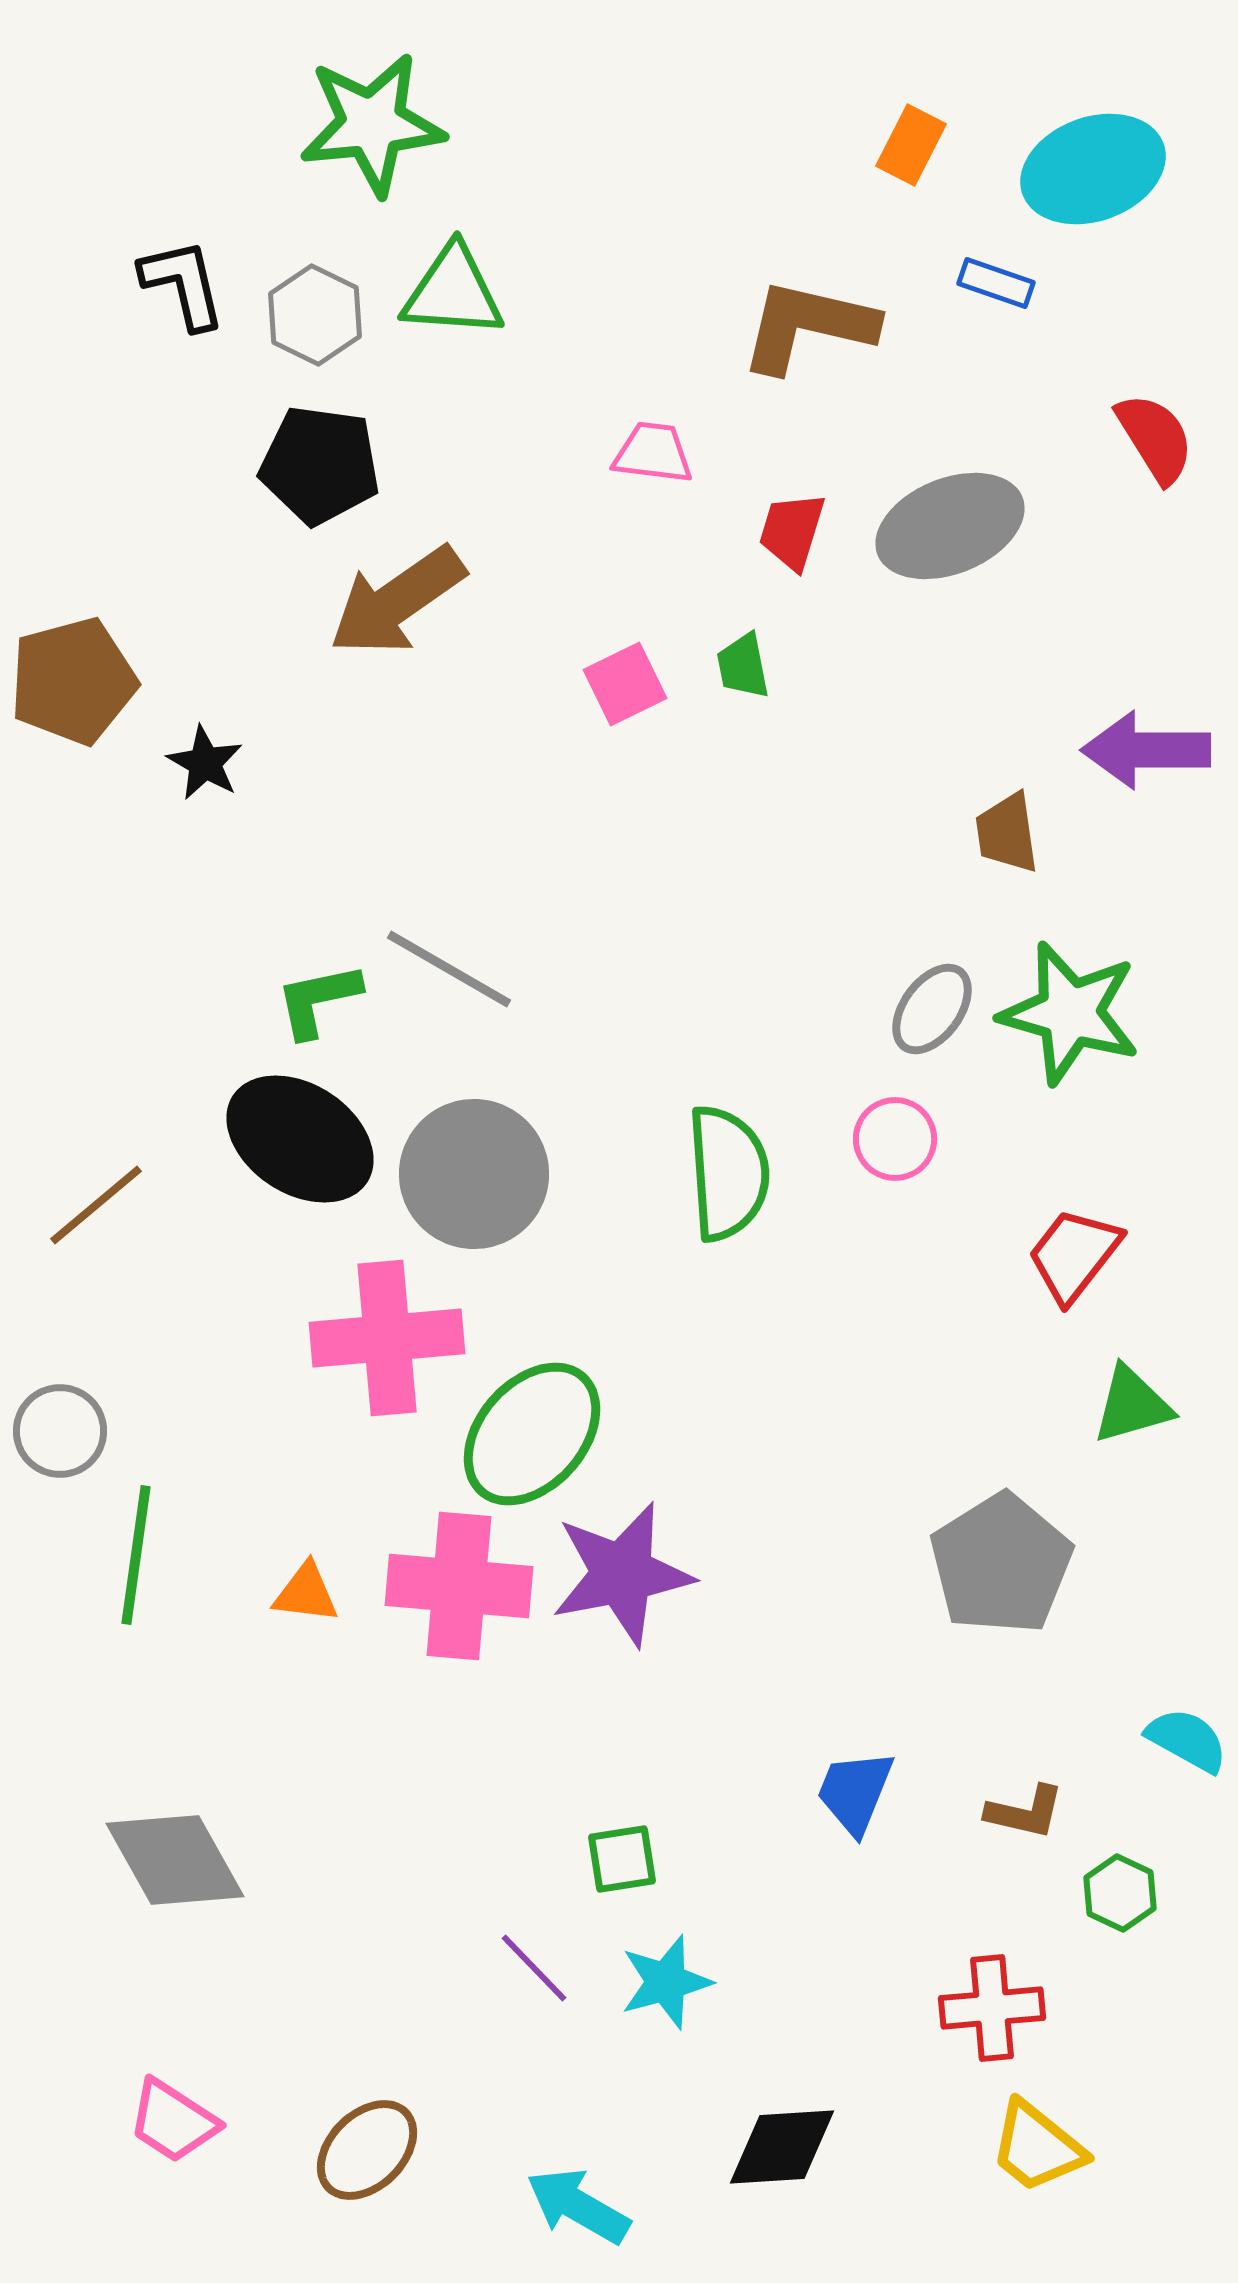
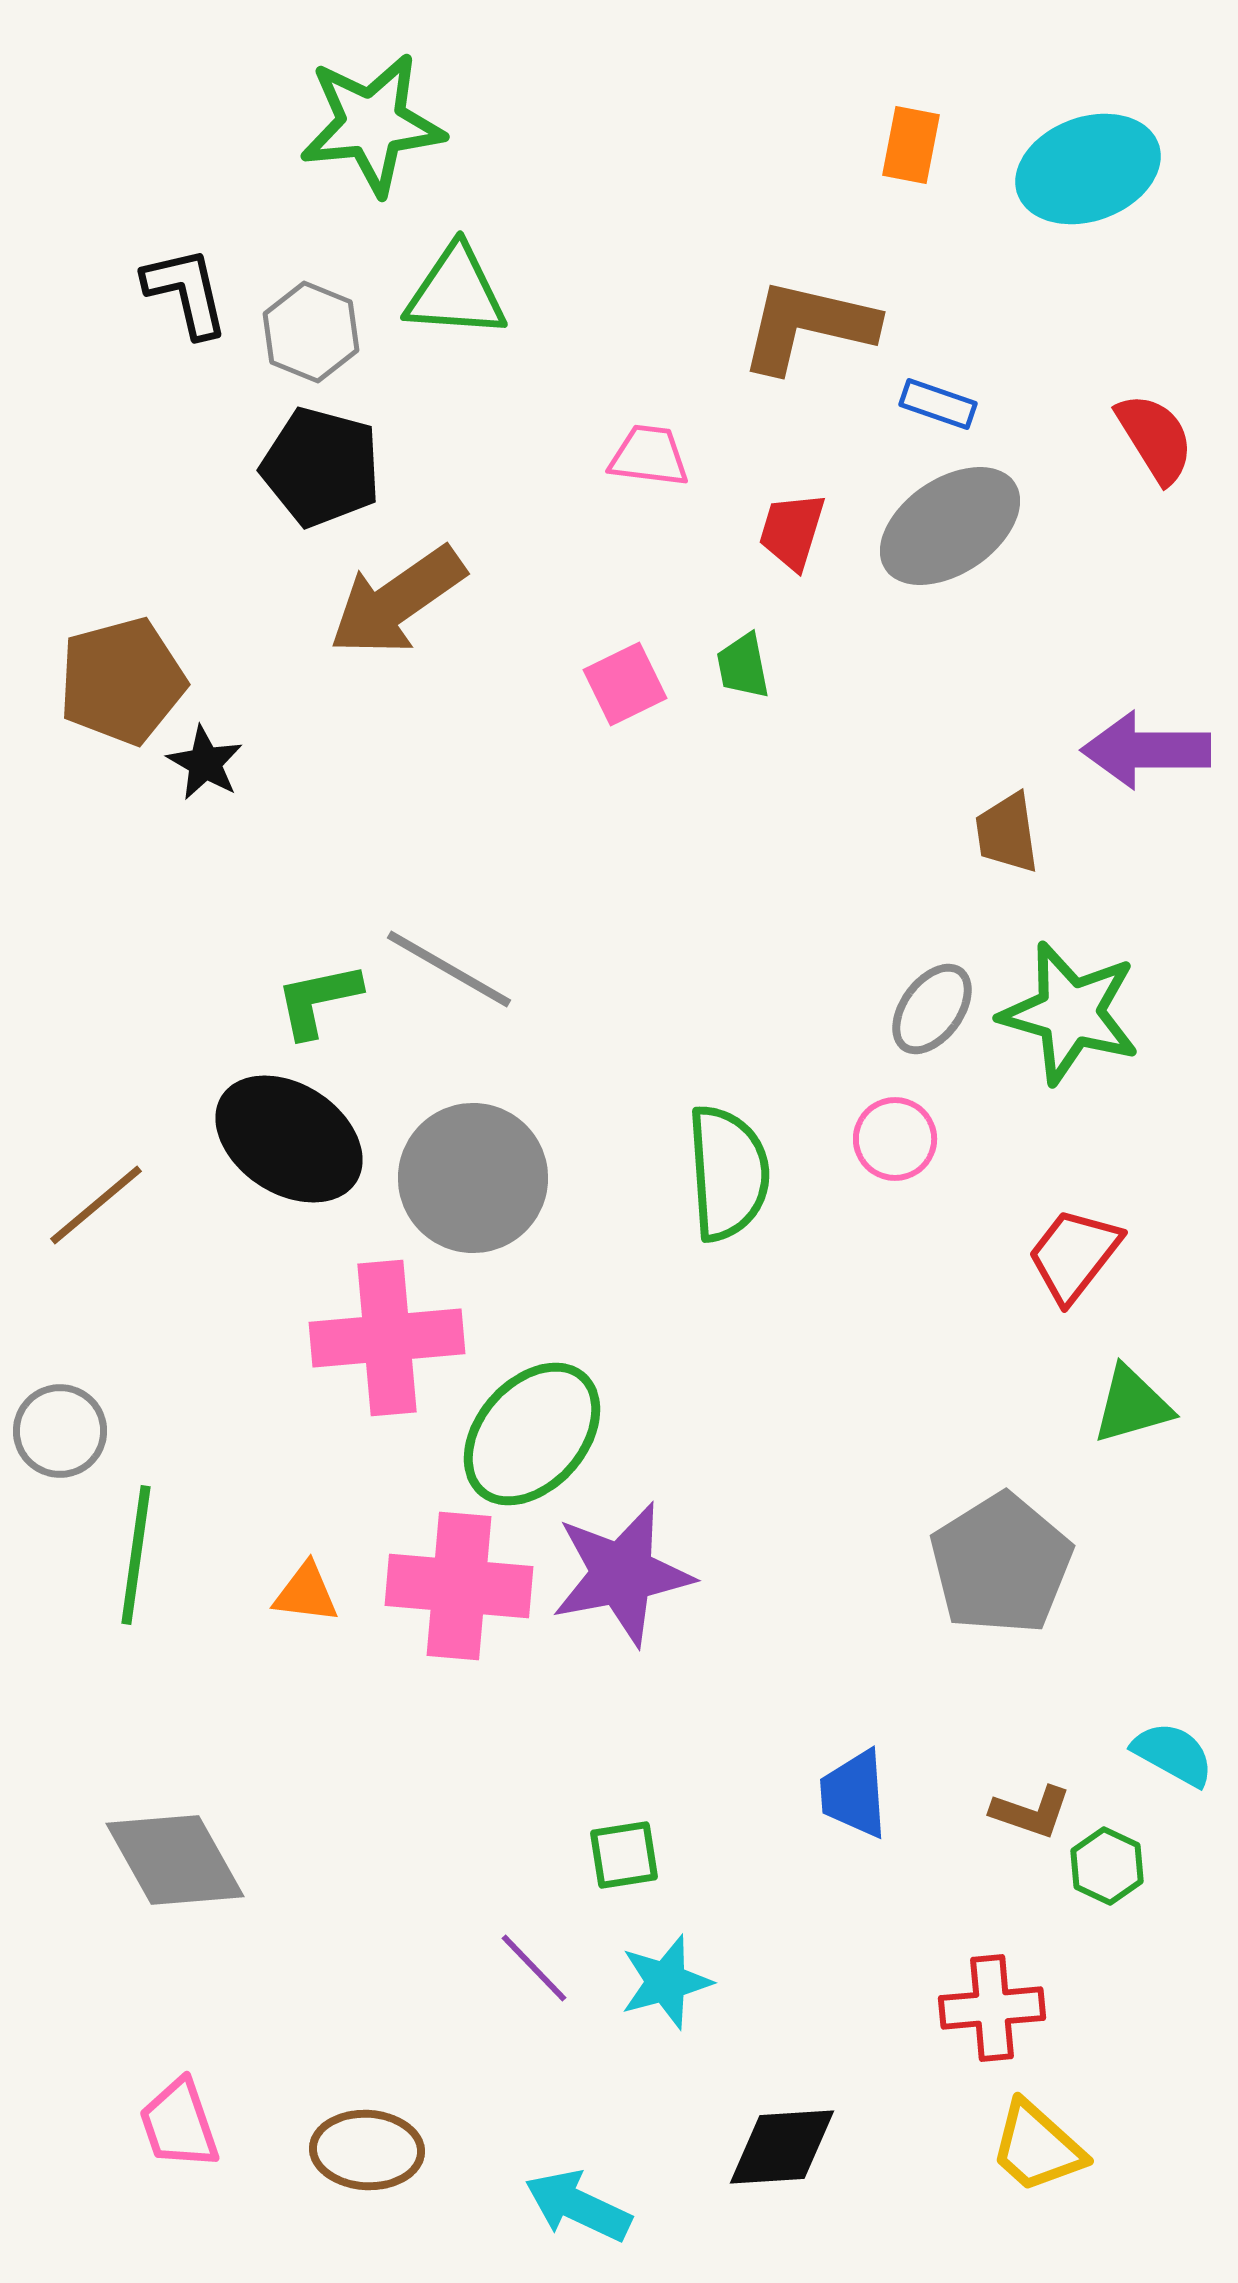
orange rectangle at (911, 145): rotated 16 degrees counterclockwise
cyan ellipse at (1093, 169): moved 5 px left
blue rectangle at (996, 283): moved 58 px left, 121 px down
black L-shape at (183, 284): moved 3 px right, 8 px down
green triangle at (453, 292): moved 3 px right
gray hexagon at (315, 315): moved 4 px left, 17 px down; rotated 4 degrees counterclockwise
pink trapezoid at (653, 453): moved 4 px left, 3 px down
black pentagon at (320, 465): moved 1 px right, 2 px down; rotated 7 degrees clockwise
gray ellipse at (950, 526): rotated 12 degrees counterclockwise
brown pentagon at (73, 681): moved 49 px right
black ellipse at (300, 1139): moved 11 px left
gray circle at (474, 1174): moved 1 px left, 4 px down
cyan semicircle at (1187, 1740): moved 14 px left, 14 px down
blue trapezoid at (855, 1792): moved 1 px left, 2 px down; rotated 26 degrees counterclockwise
brown L-shape at (1025, 1812): moved 6 px right; rotated 6 degrees clockwise
green square at (622, 1859): moved 2 px right, 4 px up
green hexagon at (1120, 1893): moved 13 px left, 27 px up
pink trapezoid at (173, 2121): moved 6 px right, 3 px down; rotated 38 degrees clockwise
yellow trapezoid at (1037, 2147): rotated 3 degrees clockwise
brown ellipse at (367, 2150): rotated 48 degrees clockwise
cyan arrow at (578, 2206): rotated 5 degrees counterclockwise
